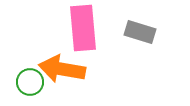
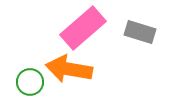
pink rectangle: rotated 54 degrees clockwise
orange arrow: moved 7 px right
